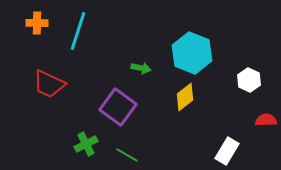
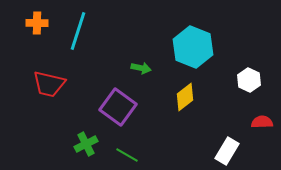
cyan hexagon: moved 1 px right, 6 px up
red trapezoid: rotated 12 degrees counterclockwise
red semicircle: moved 4 px left, 2 px down
